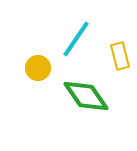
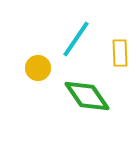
yellow rectangle: moved 3 px up; rotated 12 degrees clockwise
green diamond: moved 1 px right
